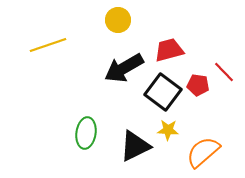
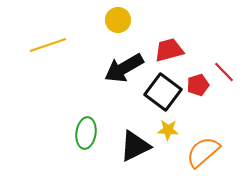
red pentagon: rotated 25 degrees counterclockwise
